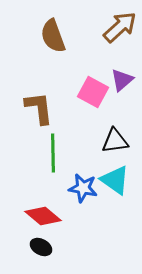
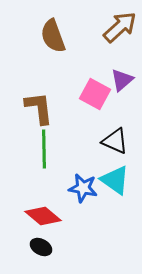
pink square: moved 2 px right, 2 px down
black triangle: rotated 32 degrees clockwise
green line: moved 9 px left, 4 px up
